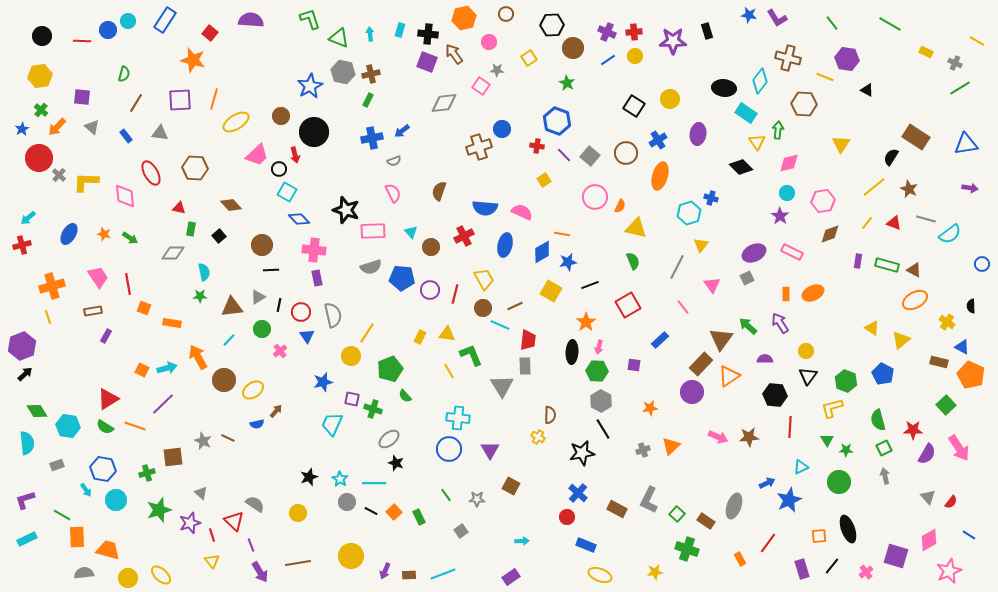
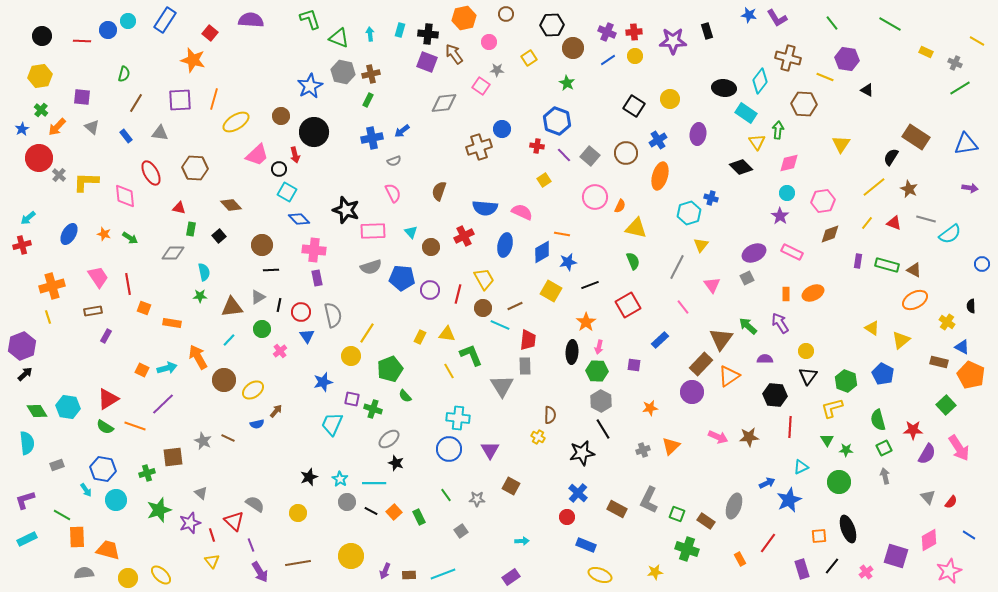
red line at (455, 294): moved 3 px right
cyan hexagon at (68, 426): moved 19 px up
green square at (677, 514): rotated 21 degrees counterclockwise
